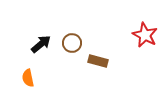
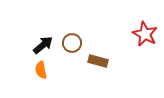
red star: moved 1 px up
black arrow: moved 2 px right, 1 px down
orange semicircle: moved 13 px right, 8 px up
